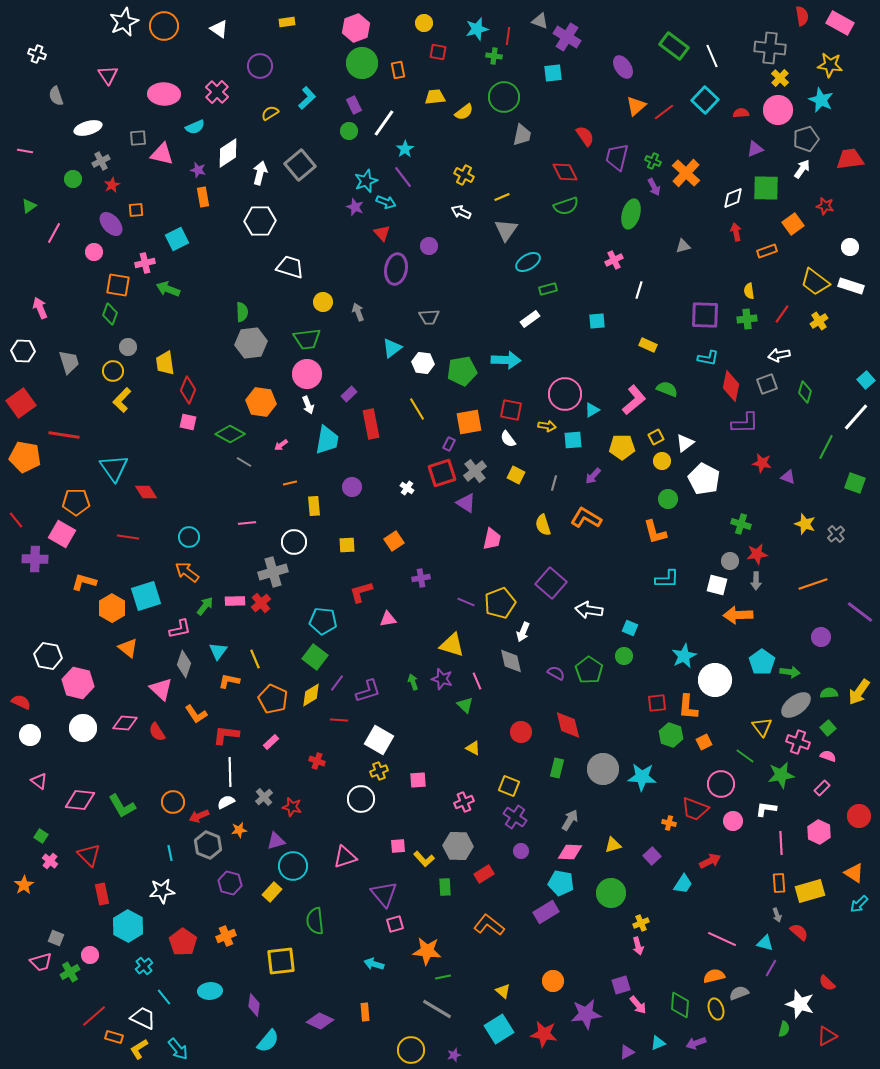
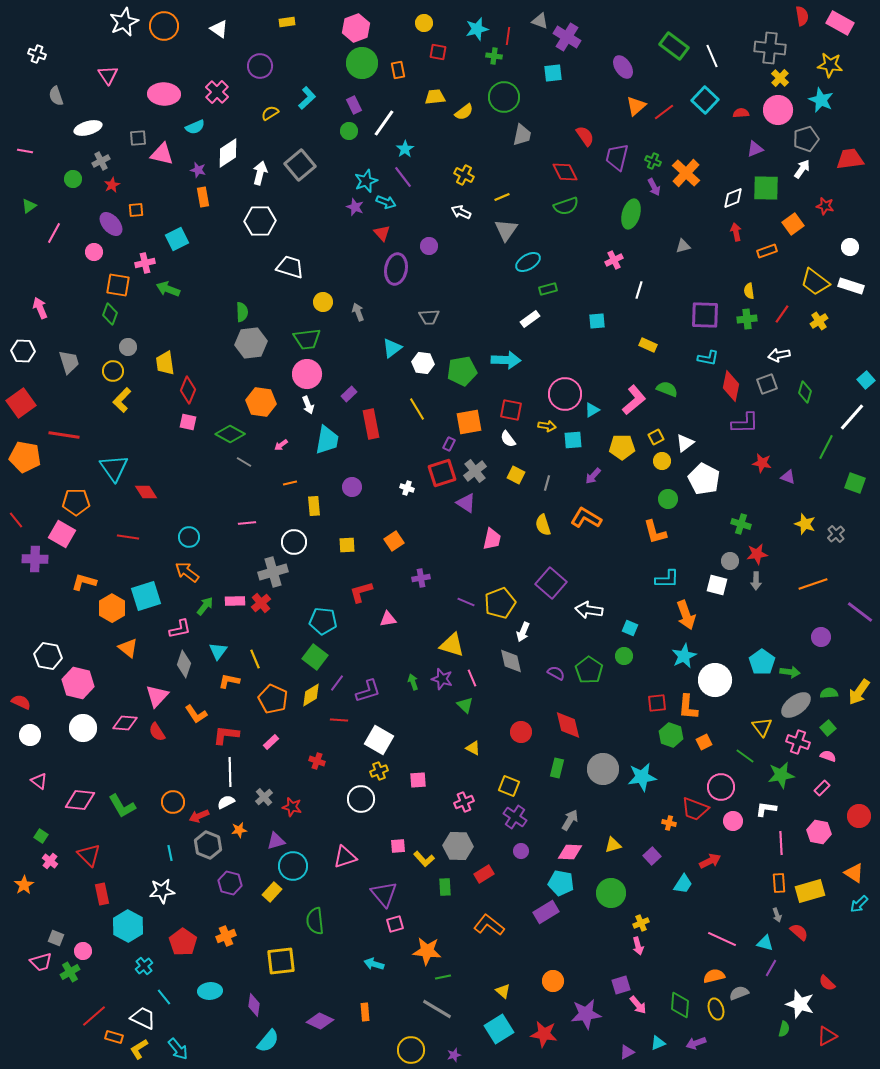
white line at (856, 417): moved 4 px left
gray line at (554, 483): moved 7 px left
white cross at (407, 488): rotated 16 degrees counterclockwise
orange arrow at (738, 615): moved 52 px left; rotated 108 degrees counterclockwise
pink line at (477, 681): moved 5 px left, 3 px up
pink triangle at (161, 689): moved 4 px left, 7 px down; rotated 30 degrees clockwise
cyan star at (642, 777): rotated 12 degrees counterclockwise
pink circle at (721, 784): moved 3 px down
pink hexagon at (819, 832): rotated 15 degrees counterclockwise
pink circle at (90, 955): moved 7 px left, 4 px up
